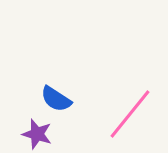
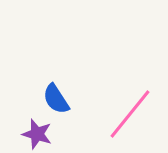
blue semicircle: rotated 24 degrees clockwise
